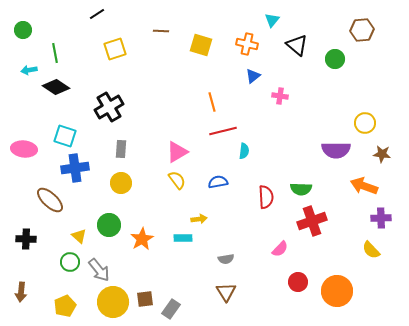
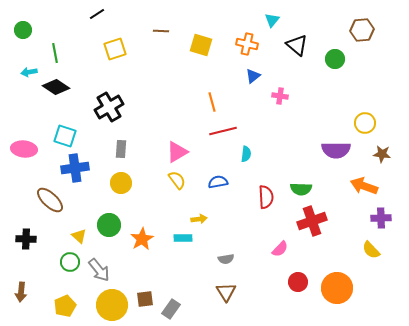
cyan arrow at (29, 70): moved 2 px down
cyan semicircle at (244, 151): moved 2 px right, 3 px down
orange circle at (337, 291): moved 3 px up
yellow circle at (113, 302): moved 1 px left, 3 px down
